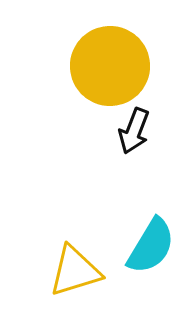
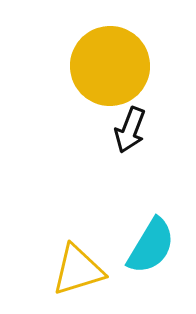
black arrow: moved 4 px left, 1 px up
yellow triangle: moved 3 px right, 1 px up
